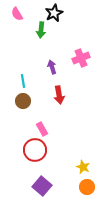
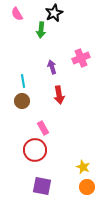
brown circle: moved 1 px left
pink rectangle: moved 1 px right, 1 px up
purple square: rotated 30 degrees counterclockwise
